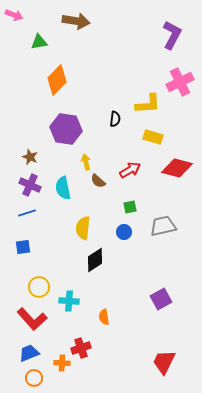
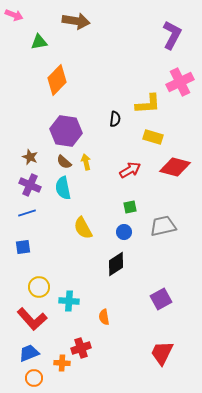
purple hexagon: moved 2 px down
red diamond: moved 2 px left, 1 px up
brown semicircle: moved 34 px left, 19 px up
yellow semicircle: rotated 35 degrees counterclockwise
black diamond: moved 21 px right, 4 px down
red trapezoid: moved 2 px left, 9 px up
